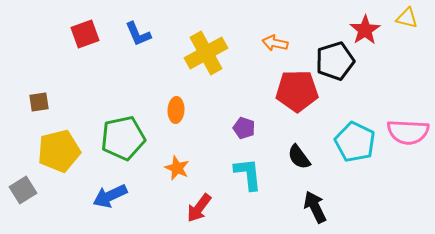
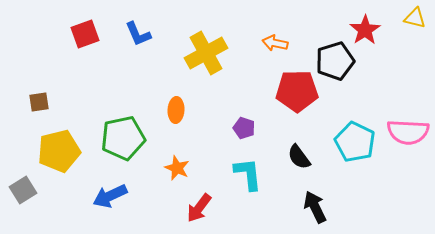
yellow triangle: moved 8 px right
